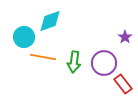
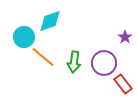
orange line: rotated 30 degrees clockwise
